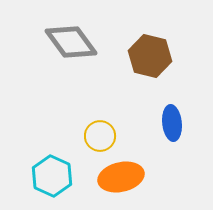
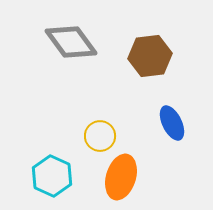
brown hexagon: rotated 21 degrees counterclockwise
blue ellipse: rotated 20 degrees counterclockwise
orange ellipse: rotated 60 degrees counterclockwise
